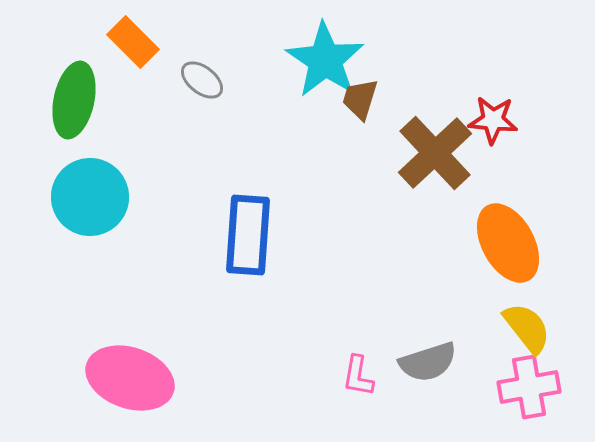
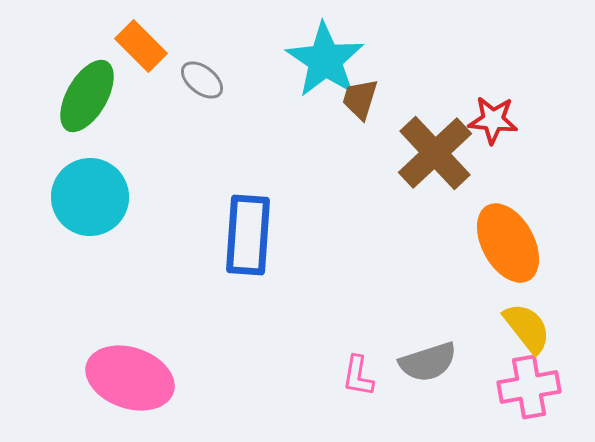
orange rectangle: moved 8 px right, 4 px down
green ellipse: moved 13 px right, 4 px up; rotated 18 degrees clockwise
